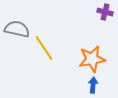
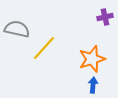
purple cross: moved 5 px down; rotated 28 degrees counterclockwise
yellow line: rotated 76 degrees clockwise
orange star: rotated 8 degrees counterclockwise
